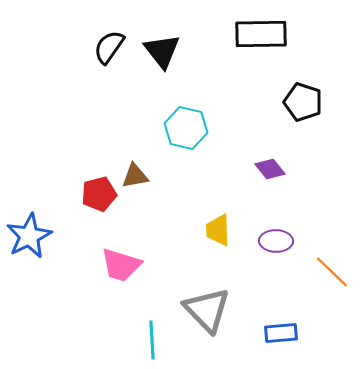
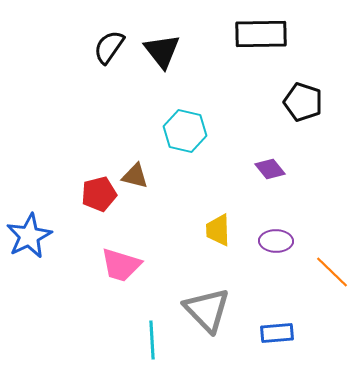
cyan hexagon: moved 1 px left, 3 px down
brown triangle: rotated 24 degrees clockwise
blue rectangle: moved 4 px left
